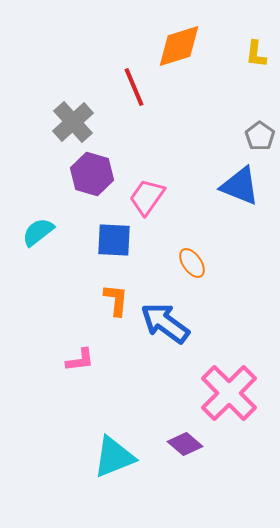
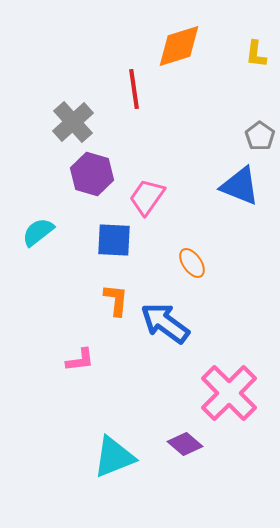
red line: moved 2 px down; rotated 15 degrees clockwise
